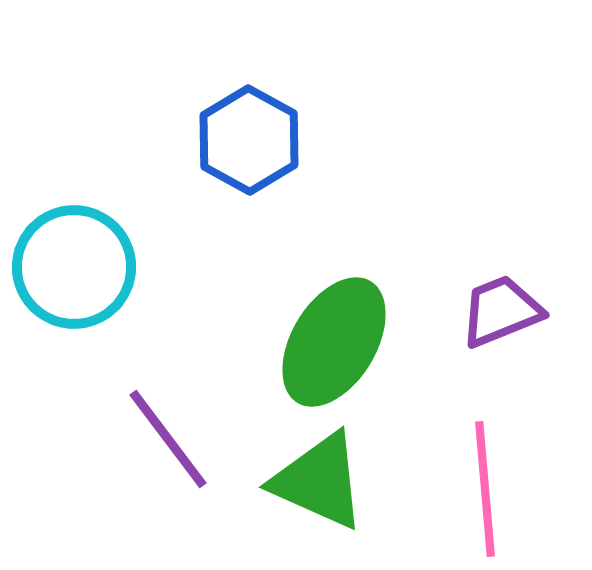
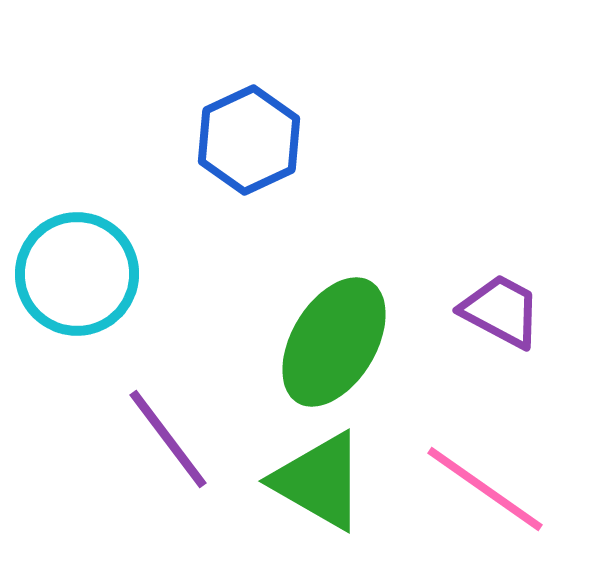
blue hexagon: rotated 6 degrees clockwise
cyan circle: moved 3 px right, 7 px down
purple trapezoid: rotated 50 degrees clockwise
green triangle: rotated 6 degrees clockwise
pink line: rotated 50 degrees counterclockwise
